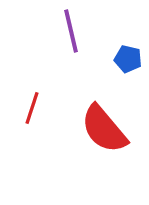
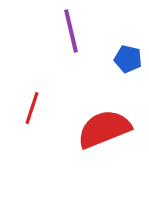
red semicircle: rotated 108 degrees clockwise
